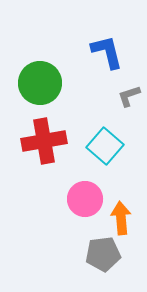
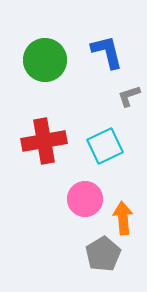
green circle: moved 5 px right, 23 px up
cyan square: rotated 24 degrees clockwise
orange arrow: moved 2 px right
gray pentagon: rotated 24 degrees counterclockwise
